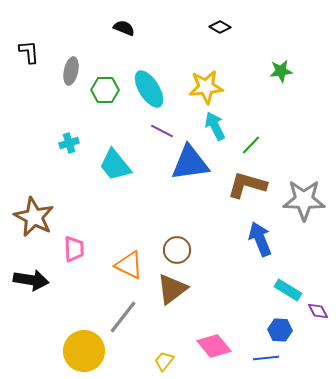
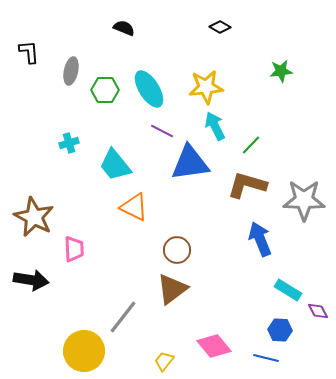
orange triangle: moved 5 px right, 58 px up
blue line: rotated 20 degrees clockwise
